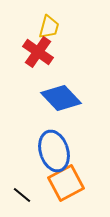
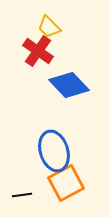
yellow trapezoid: rotated 120 degrees clockwise
red cross: moved 1 px up
blue diamond: moved 8 px right, 13 px up
black line: rotated 48 degrees counterclockwise
